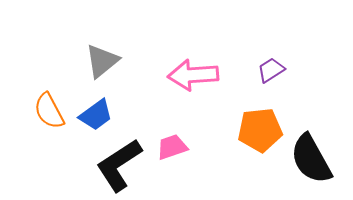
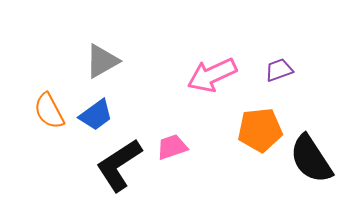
gray triangle: rotated 9 degrees clockwise
purple trapezoid: moved 8 px right; rotated 12 degrees clockwise
pink arrow: moved 19 px right; rotated 21 degrees counterclockwise
black semicircle: rotated 4 degrees counterclockwise
